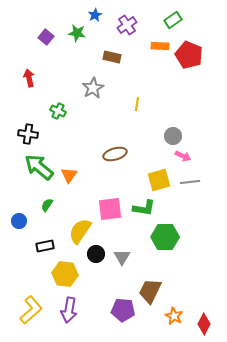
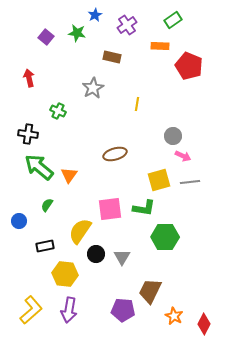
red pentagon: moved 11 px down
